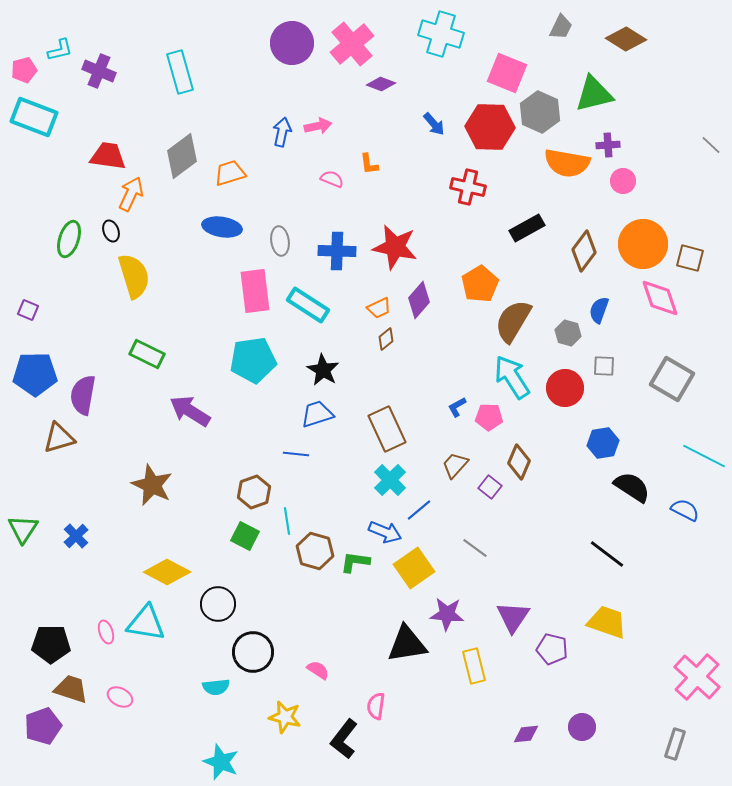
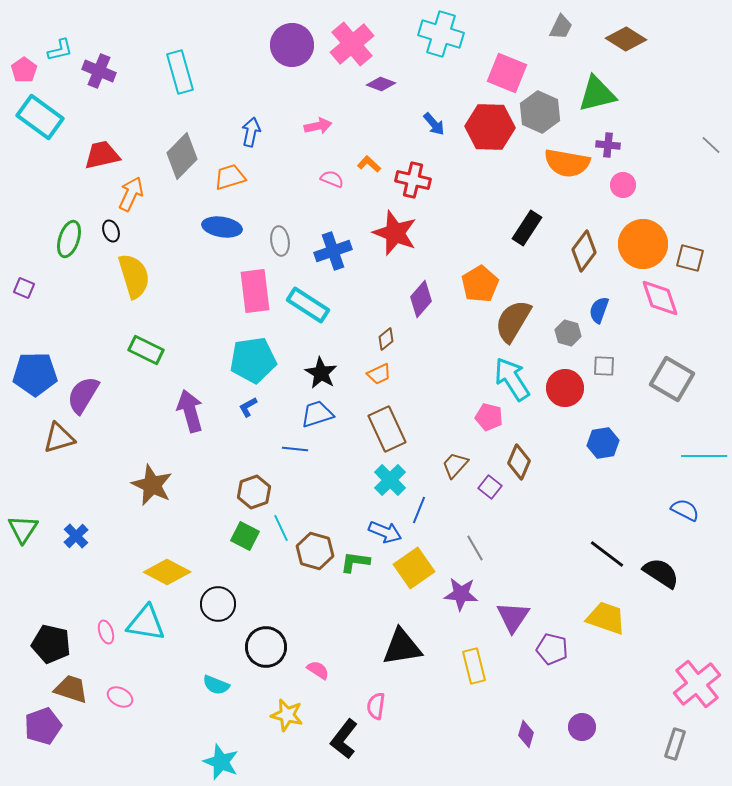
purple circle at (292, 43): moved 2 px down
pink pentagon at (24, 70): rotated 20 degrees counterclockwise
green triangle at (594, 94): moved 3 px right
cyan rectangle at (34, 117): moved 6 px right; rotated 15 degrees clockwise
blue arrow at (282, 132): moved 31 px left
purple cross at (608, 145): rotated 10 degrees clockwise
red trapezoid at (108, 156): moved 6 px left, 1 px up; rotated 21 degrees counterclockwise
gray diamond at (182, 156): rotated 9 degrees counterclockwise
orange L-shape at (369, 164): rotated 140 degrees clockwise
orange trapezoid at (230, 173): moved 4 px down
pink circle at (623, 181): moved 4 px down
red cross at (468, 187): moved 55 px left, 7 px up
black rectangle at (527, 228): rotated 28 degrees counterclockwise
red star at (395, 247): moved 14 px up; rotated 9 degrees clockwise
blue cross at (337, 251): moved 4 px left; rotated 21 degrees counterclockwise
purple diamond at (419, 300): moved 2 px right, 1 px up
orange trapezoid at (379, 308): moved 66 px down
purple square at (28, 310): moved 4 px left, 22 px up
green rectangle at (147, 354): moved 1 px left, 4 px up
black star at (323, 370): moved 2 px left, 3 px down
cyan arrow at (512, 377): moved 2 px down
purple semicircle at (83, 395): rotated 21 degrees clockwise
blue L-shape at (457, 407): moved 209 px left
purple arrow at (190, 411): rotated 42 degrees clockwise
pink pentagon at (489, 417): rotated 12 degrees clockwise
blue line at (296, 454): moved 1 px left, 5 px up
cyan line at (704, 456): rotated 27 degrees counterclockwise
black semicircle at (632, 487): moved 29 px right, 86 px down
blue line at (419, 510): rotated 28 degrees counterclockwise
cyan line at (287, 521): moved 6 px left, 7 px down; rotated 16 degrees counterclockwise
gray line at (475, 548): rotated 24 degrees clockwise
purple star at (447, 614): moved 14 px right, 20 px up
yellow trapezoid at (607, 622): moved 1 px left, 4 px up
black pentagon at (51, 644): rotated 12 degrees clockwise
black triangle at (407, 644): moved 5 px left, 3 px down
black circle at (253, 652): moved 13 px right, 5 px up
pink cross at (697, 677): moved 7 px down; rotated 9 degrees clockwise
cyan semicircle at (216, 687): moved 2 px up; rotated 28 degrees clockwise
yellow star at (285, 717): moved 2 px right, 2 px up
purple diamond at (526, 734): rotated 68 degrees counterclockwise
